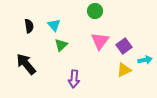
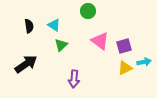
green circle: moved 7 px left
cyan triangle: rotated 16 degrees counterclockwise
pink triangle: rotated 30 degrees counterclockwise
purple square: rotated 21 degrees clockwise
cyan arrow: moved 1 px left, 2 px down
black arrow: rotated 95 degrees clockwise
yellow triangle: moved 1 px right, 2 px up
